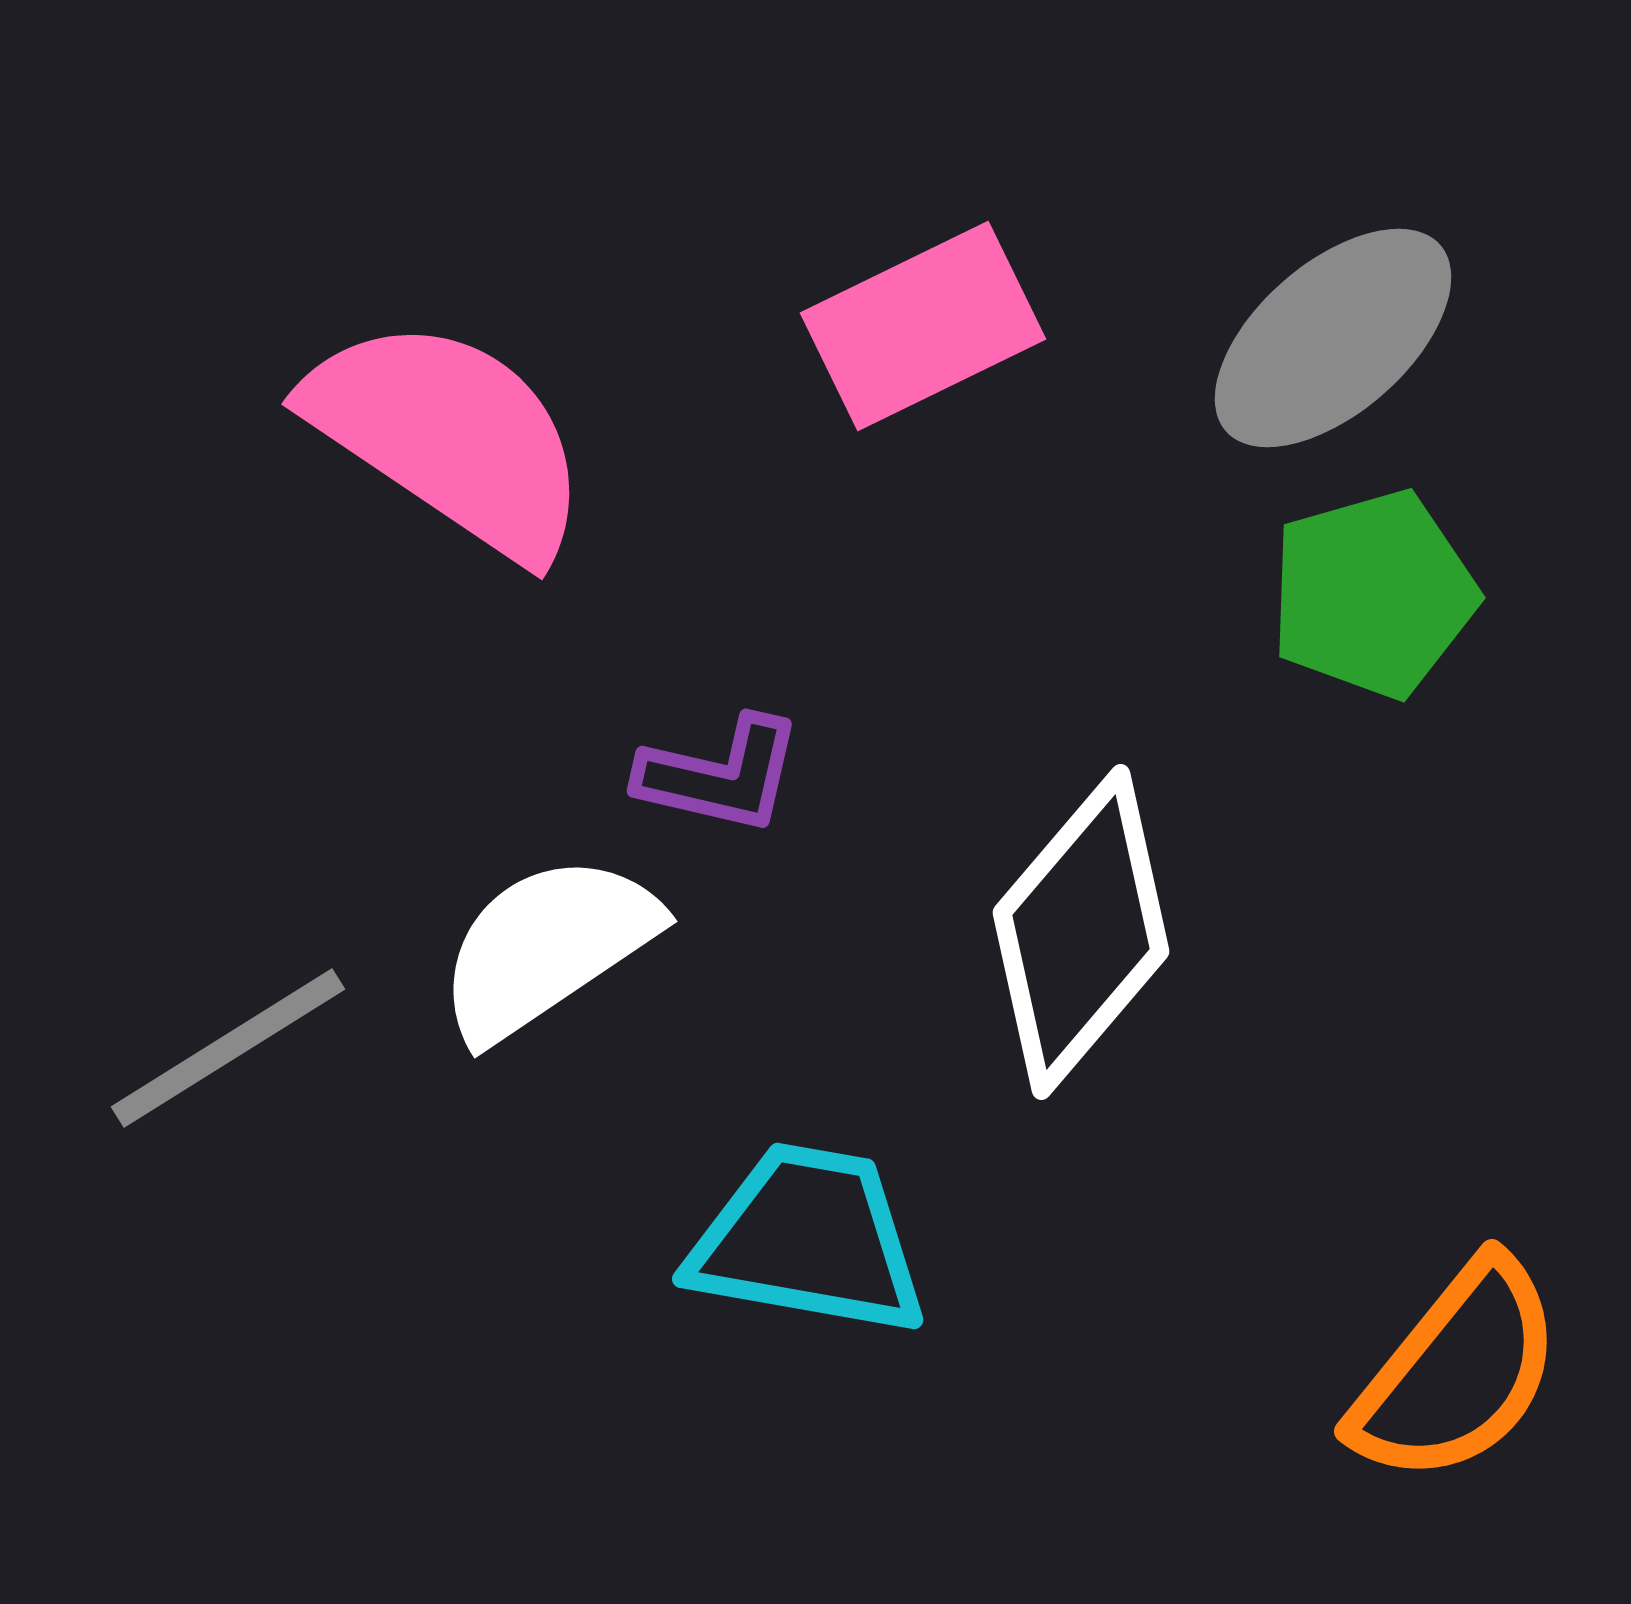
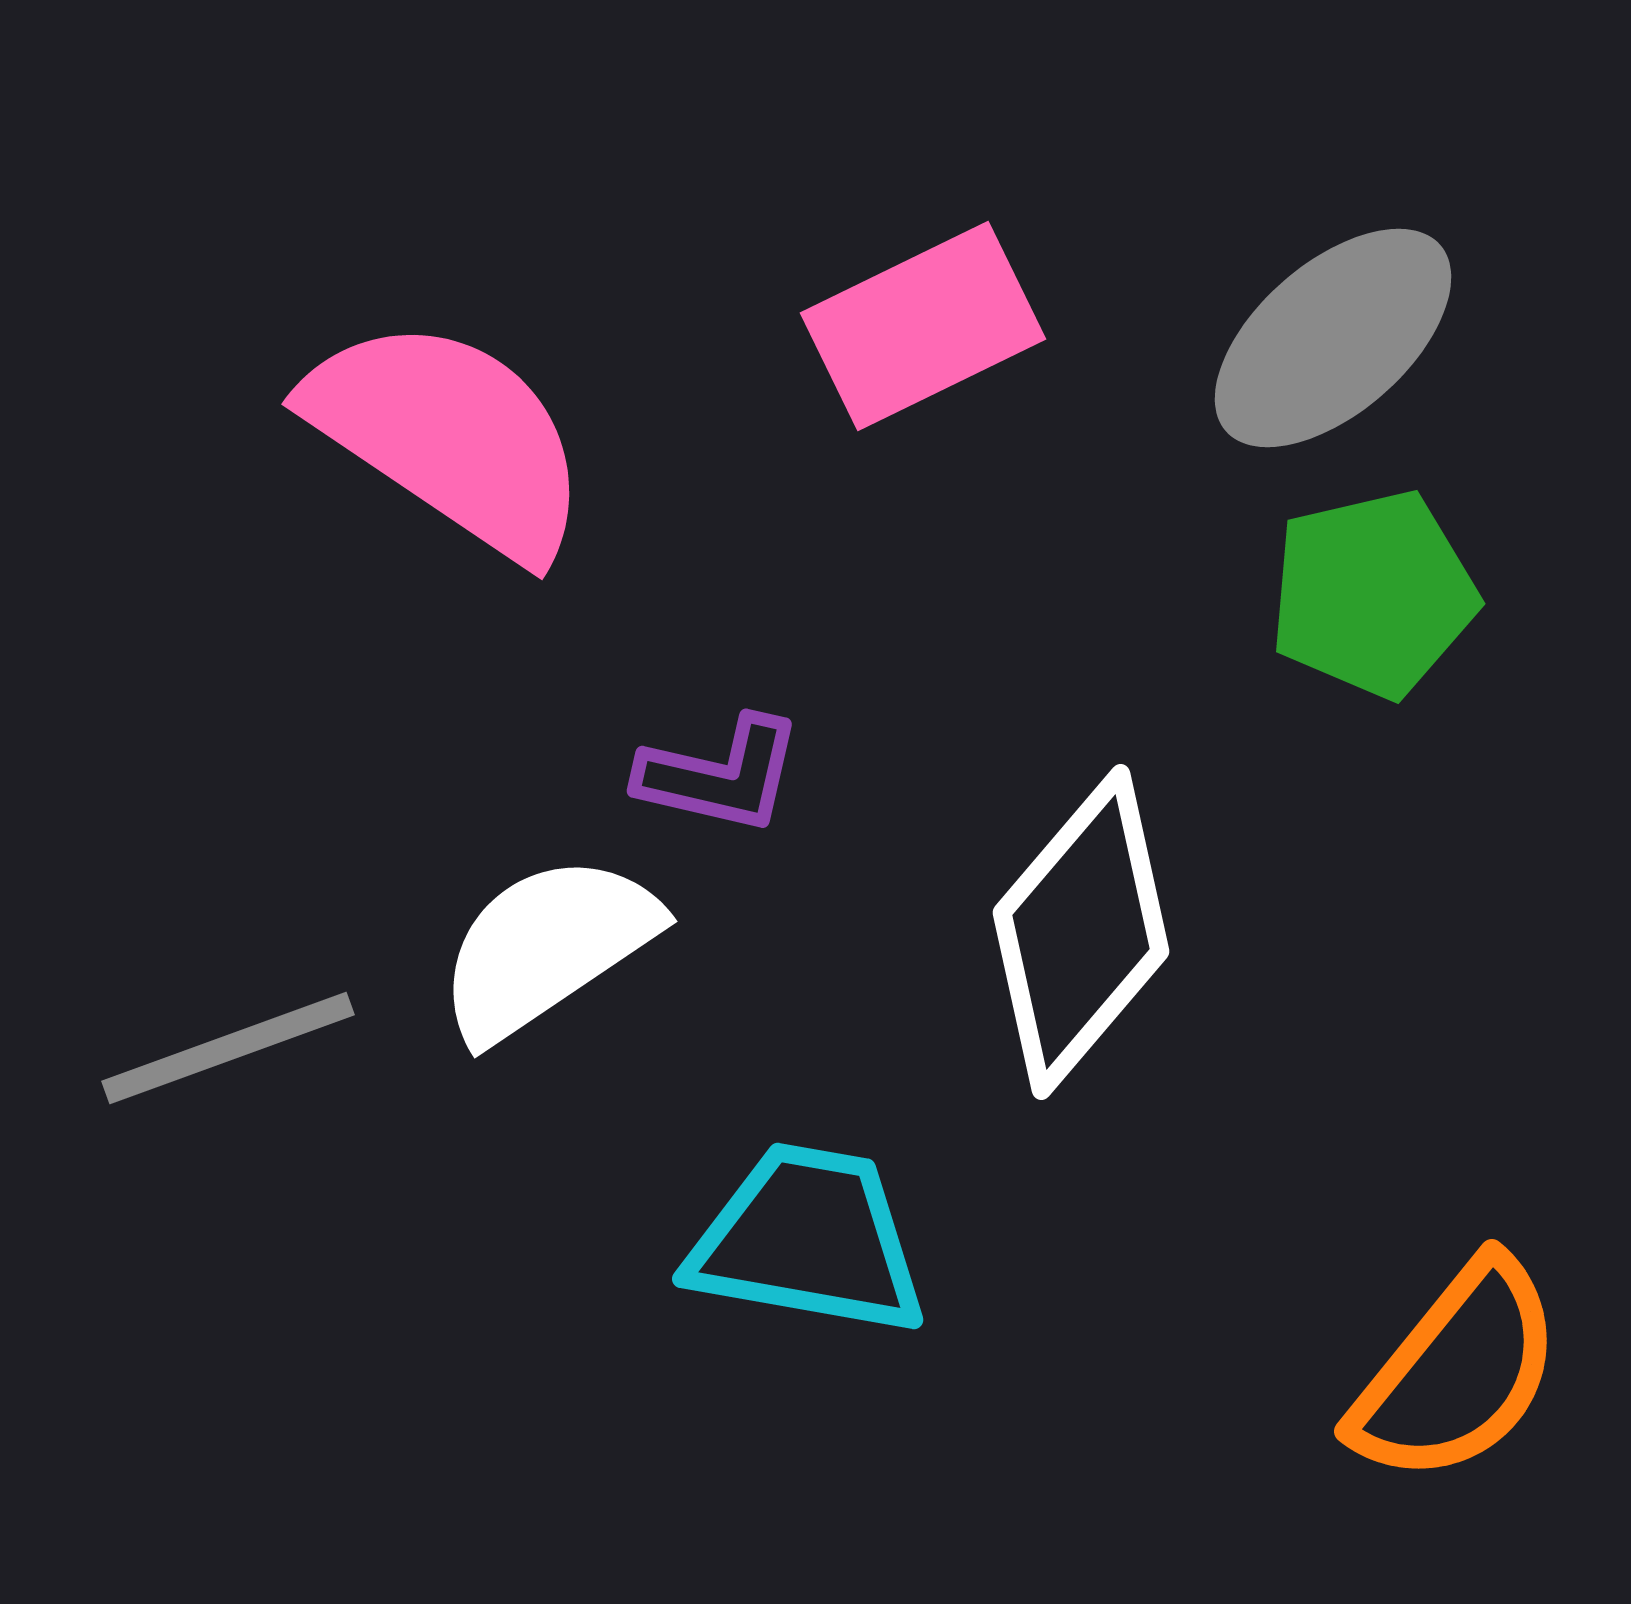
green pentagon: rotated 3 degrees clockwise
gray line: rotated 12 degrees clockwise
